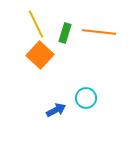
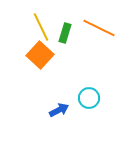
yellow line: moved 5 px right, 3 px down
orange line: moved 4 px up; rotated 20 degrees clockwise
cyan circle: moved 3 px right
blue arrow: moved 3 px right
